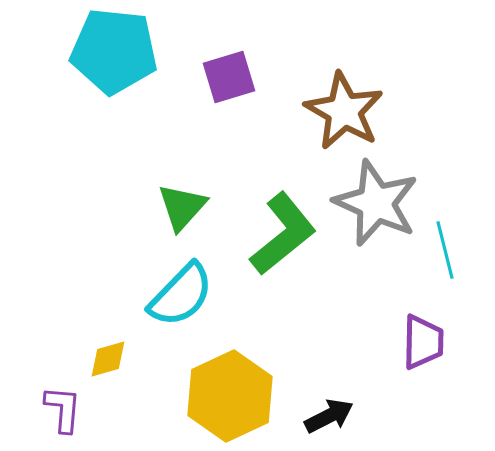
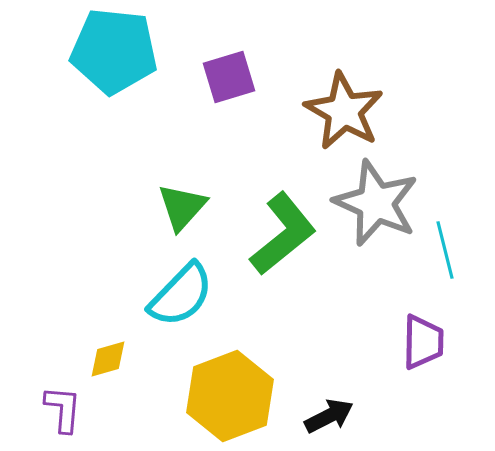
yellow hexagon: rotated 4 degrees clockwise
